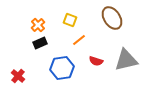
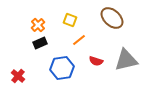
brown ellipse: rotated 15 degrees counterclockwise
